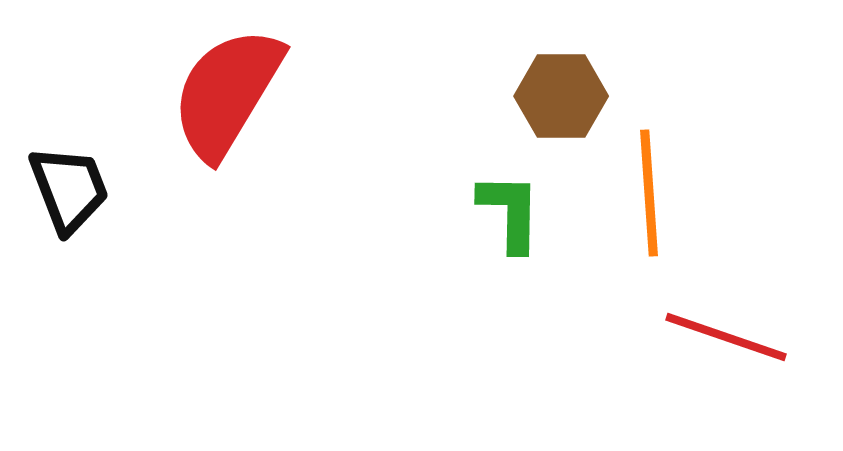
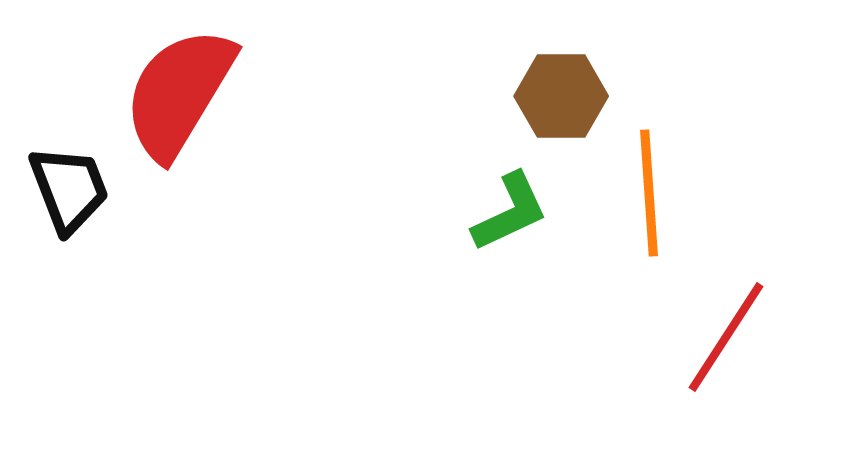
red semicircle: moved 48 px left
green L-shape: rotated 64 degrees clockwise
red line: rotated 76 degrees counterclockwise
